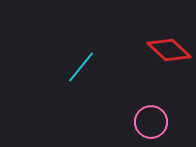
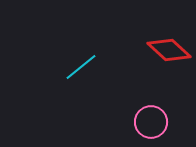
cyan line: rotated 12 degrees clockwise
